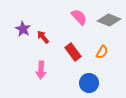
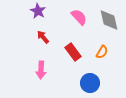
gray diamond: rotated 55 degrees clockwise
purple star: moved 15 px right, 18 px up
blue circle: moved 1 px right
